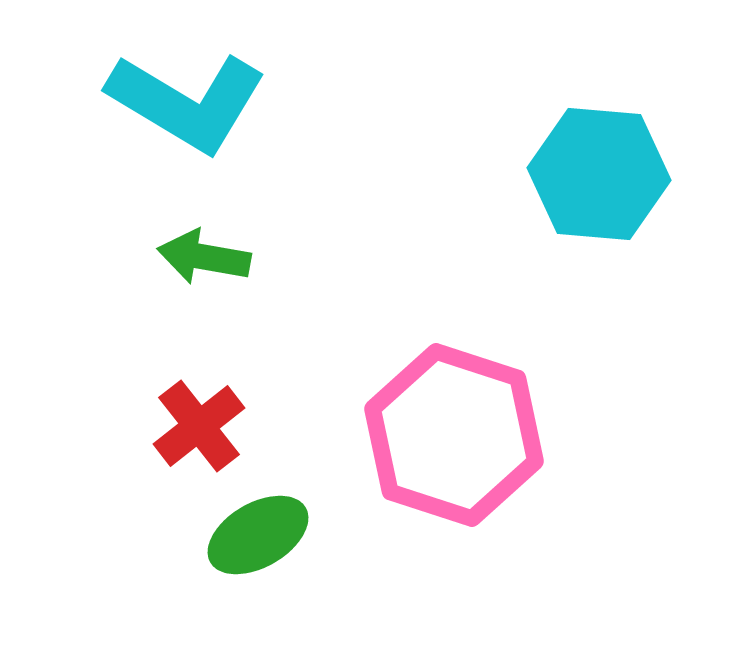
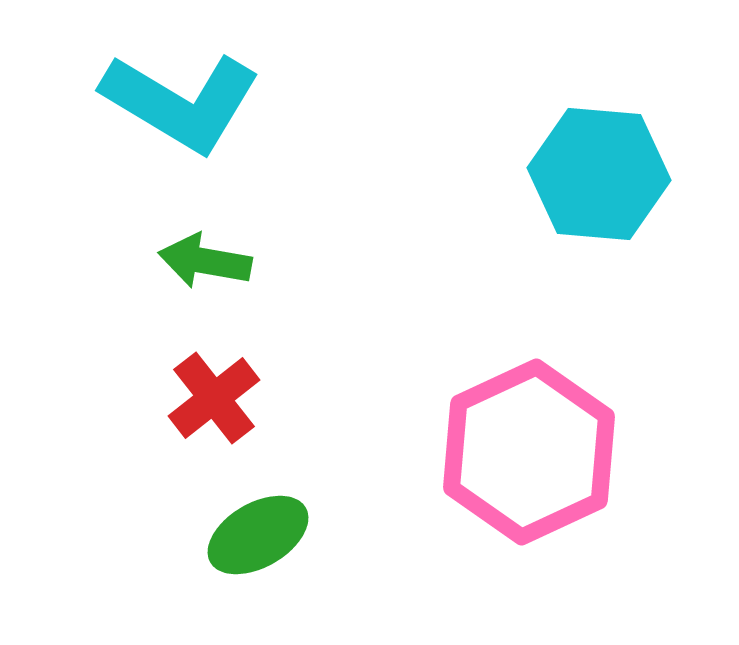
cyan L-shape: moved 6 px left
green arrow: moved 1 px right, 4 px down
red cross: moved 15 px right, 28 px up
pink hexagon: moved 75 px right, 17 px down; rotated 17 degrees clockwise
